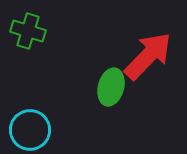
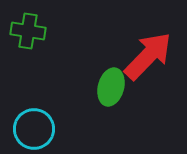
green cross: rotated 8 degrees counterclockwise
cyan circle: moved 4 px right, 1 px up
